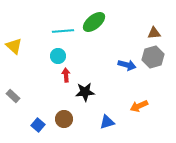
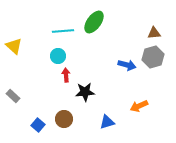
green ellipse: rotated 15 degrees counterclockwise
